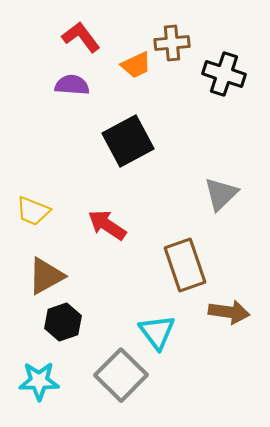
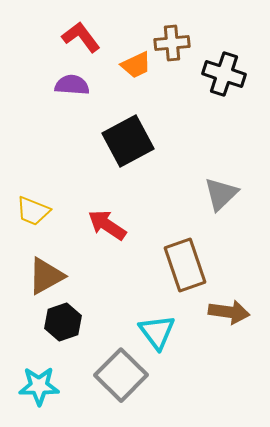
cyan star: moved 5 px down
